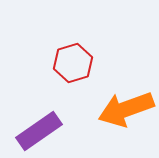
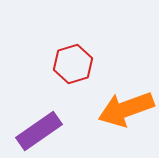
red hexagon: moved 1 px down
